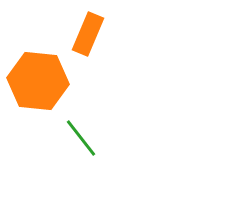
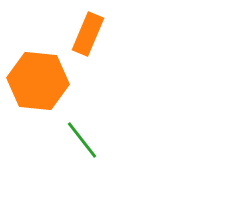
green line: moved 1 px right, 2 px down
